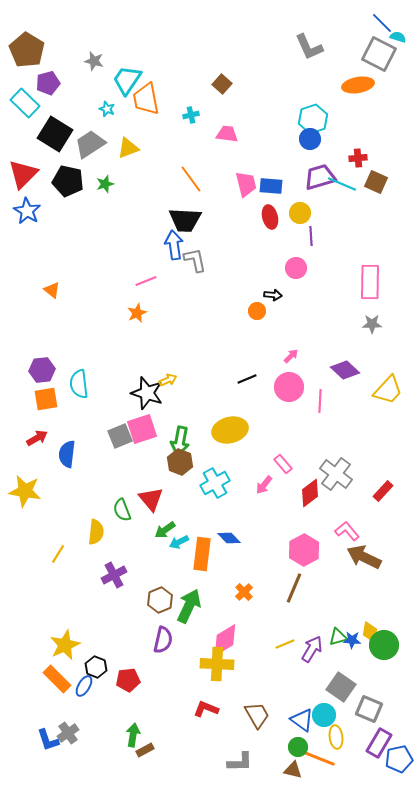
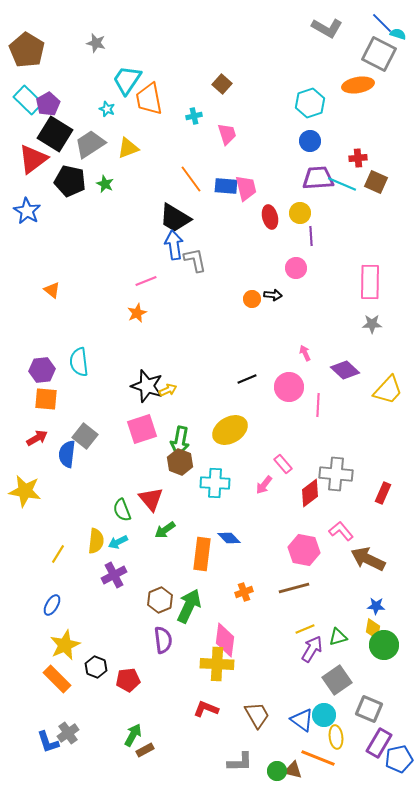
cyan semicircle at (398, 37): moved 3 px up
gray L-shape at (309, 47): moved 18 px right, 19 px up; rotated 36 degrees counterclockwise
gray star at (94, 61): moved 2 px right, 18 px up
purple pentagon at (48, 83): moved 21 px down; rotated 15 degrees counterclockwise
orange trapezoid at (146, 99): moved 3 px right
cyan rectangle at (25, 103): moved 3 px right, 3 px up
cyan cross at (191, 115): moved 3 px right, 1 px down
cyan hexagon at (313, 119): moved 3 px left, 16 px up
pink trapezoid at (227, 134): rotated 65 degrees clockwise
blue circle at (310, 139): moved 2 px down
red triangle at (23, 174): moved 10 px right, 15 px up; rotated 8 degrees clockwise
purple trapezoid at (320, 177): moved 2 px left, 1 px down; rotated 12 degrees clockwise
black pentagon at (68, 181): moved 2 px right
green star at (105, 184): rotated 30 degrees counterclockwise
pink trapezoid at (246, 184): moved 4 px down
blue rectangle at (271, 186): moved 45 px left
black trapezoid at (185, 220): moved 10 px left, 2 px up; rotated 28 degrees clockwise
orange circle at (257, 311): moved 5 px left, 12 px up
pink arrow at (291, 356): moved 14 px right, 3 px up; rotated 70 degrees counterclockwise
yellow arrow at (168, 380): moved 10 px down
cyan semicircle at (79, 384): moved 22 px up
black star at (147, 393): moved 7 px up
orange square at (46, 399): rotated 15 degrees clockwise
pink line at (320, 401): moved 2 px left, 4 px down
yellow ellipse at (230, 430): rotated 16 degrees counterclockwise
gray square at (120, 436): moved 35 px left; rotated 30 degrees counterclockwise
gray cross at (336, 474): rotated 32 degrees counterclockwise
cyan cross at (215, 483): rotated 32 degrees clockwise
red rectangle at (383, 491): moved 2 px down; rotated 20 degrees counterclockwise
pink L-shape at (347, 531): moved 6 px left
yellow semicircle at (96, 532): moved 9 px down
cyan arrow at (179, 542): moved 61 px left
pink hexagon at (304, 550): rotated 20 degrees counterclockwise
brown arrow at (364, 557): moved 4 px right, 2 px down
brown line at (294, 588): rotated 52 degrees clockwise
orange cross at (244, 592): rotated 24 degrees clockwise
yellow diamond at (370, 632): moved 3 px right, 3 px up
purple semicircle at (163, 640): rotated 20 degrees counterclockwise
pink diamond at (225, 640): rotated 52 degrees counterclockwise
blue star at (352, 640): moved 24 px right, 34 px up
yellow line at (285, 644): moved 20 px right, 15 px up
blue ellipse at (84, 686): moved 32 px left, 81 px up
gray square at (341, 687): moved 4 px left, 7 px up; rotated 20 degrees clockwise
green arrow at (133, 735): rotated 20 degrees clockwise
blue L-shape at (48, 740): moved 2 px down
green circle at (298, 747): moved 21 px left, 24 px down
